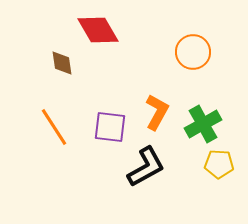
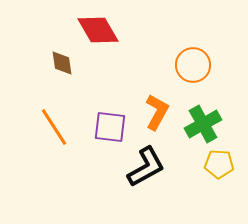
orange circle: moved 13 px down
